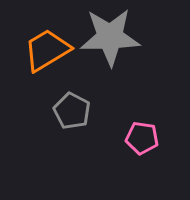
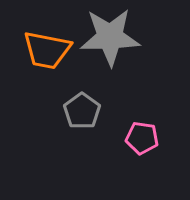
orange trapezoid: rotated 138 degrees counterclockwise
gray pentagon: moved 10 px right; rotated 9 degrees clockwise
